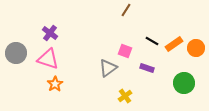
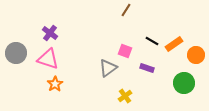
orange circle: moved 7 px down
